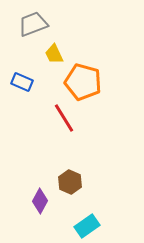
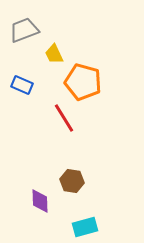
gray trapezoid: moved 9 px left, 6 px down
blue rectangle: moved 3 px down
brown hexagon: moved 2 px right, 1 px up; rotated 15 degrees counterclockwise
purple diamond: rotated 30 degrees counterclockwise
cyan rectangle: moved 2 px left, 1 px down; rotated 20 degrees clockwise
